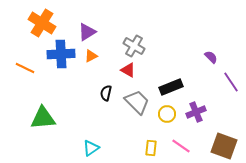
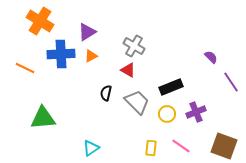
orange cross: moved 2 px left, 2 px up
